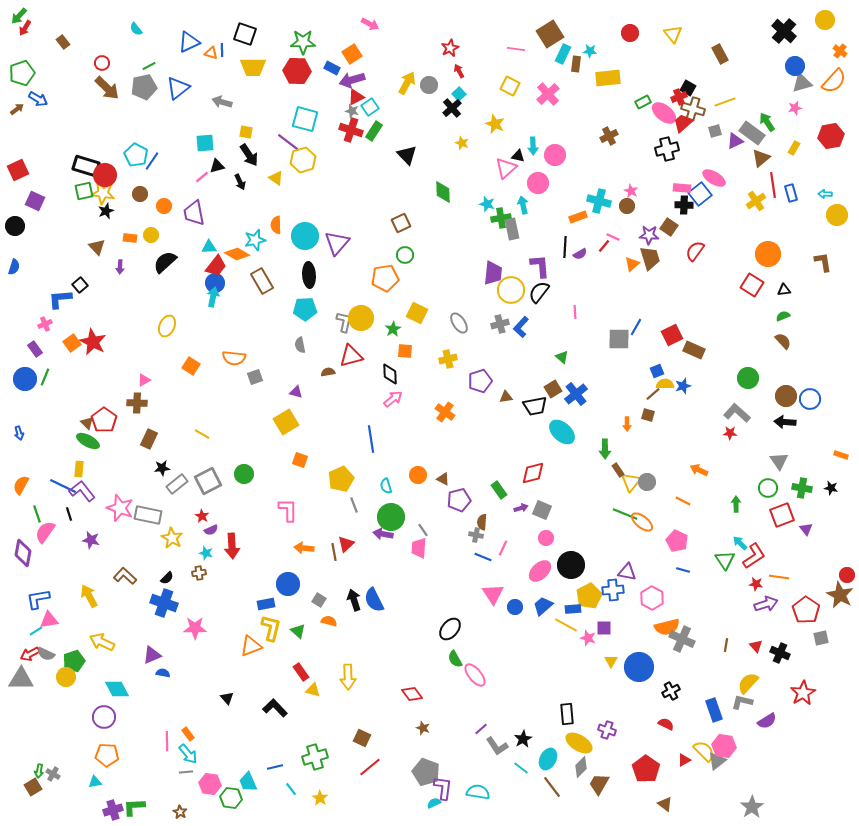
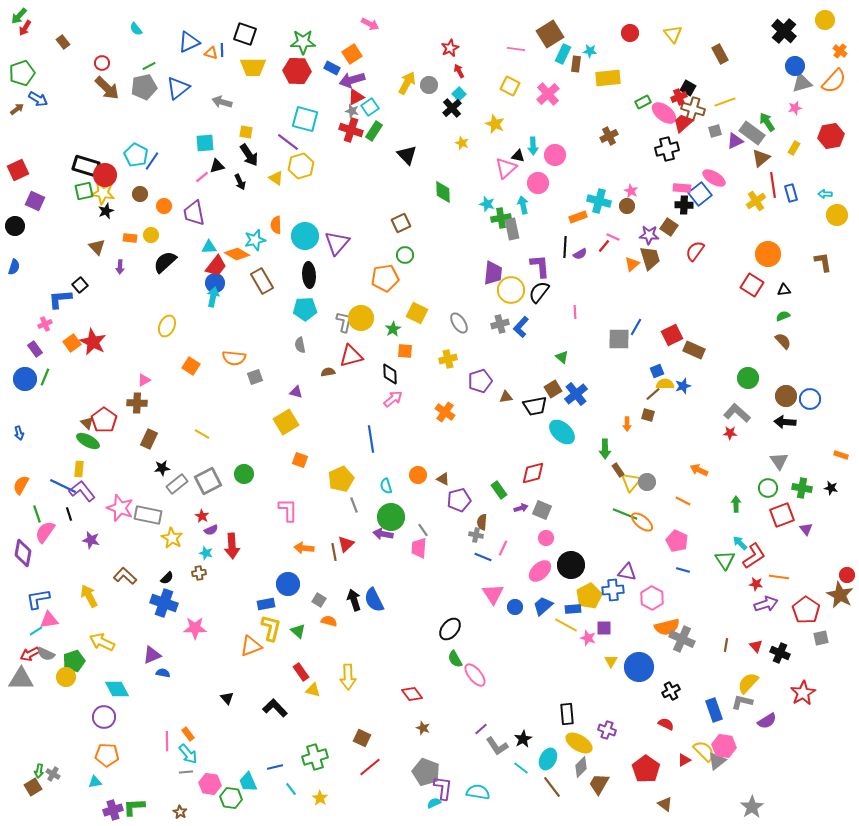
yellow hexagon at (303, 160): moved 2 px left, 6 px down
